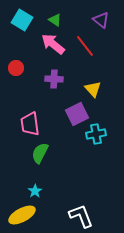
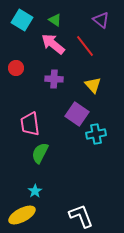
yellow triangle: moved 4 px up
purple square: rotated 30 degrees counterclockwise
